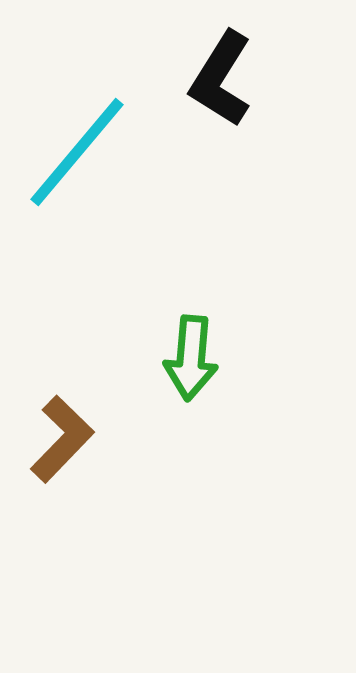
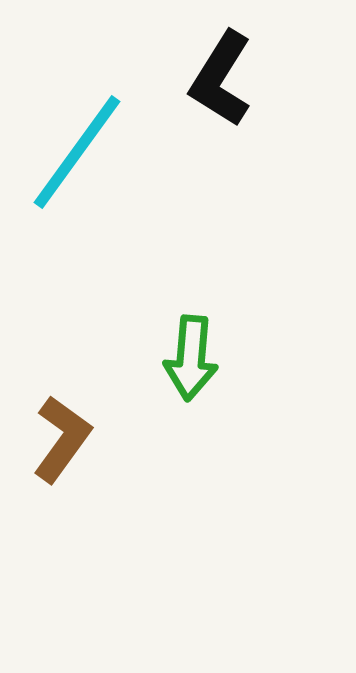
cyan line: rotated 4 degrees counterclockwise
brown L-shape: rotated 8 degrees counterclockwise
